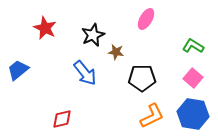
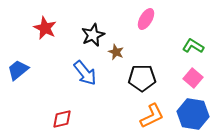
brown star: rotated 14 degrees clockwise
